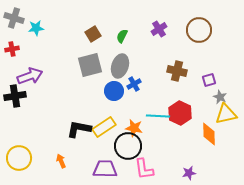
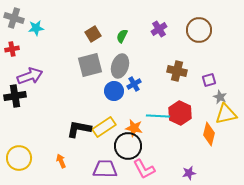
orange diamond: rotated 15 degrees clockwise
pink L-shape: rotated 20 degrees counterclockwise
